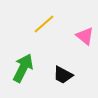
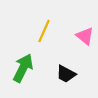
yellow line: moved 7 px down; rotated 25 degrees counterclockwise
black trapezoid: moved 3 px right, 1 px up
